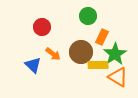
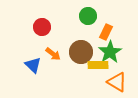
orange rectangle: moved 4 px right, 5 px up
green star: moved 5 px left, 2 px up
orange triangle: moved 1 px left, 5 px down
